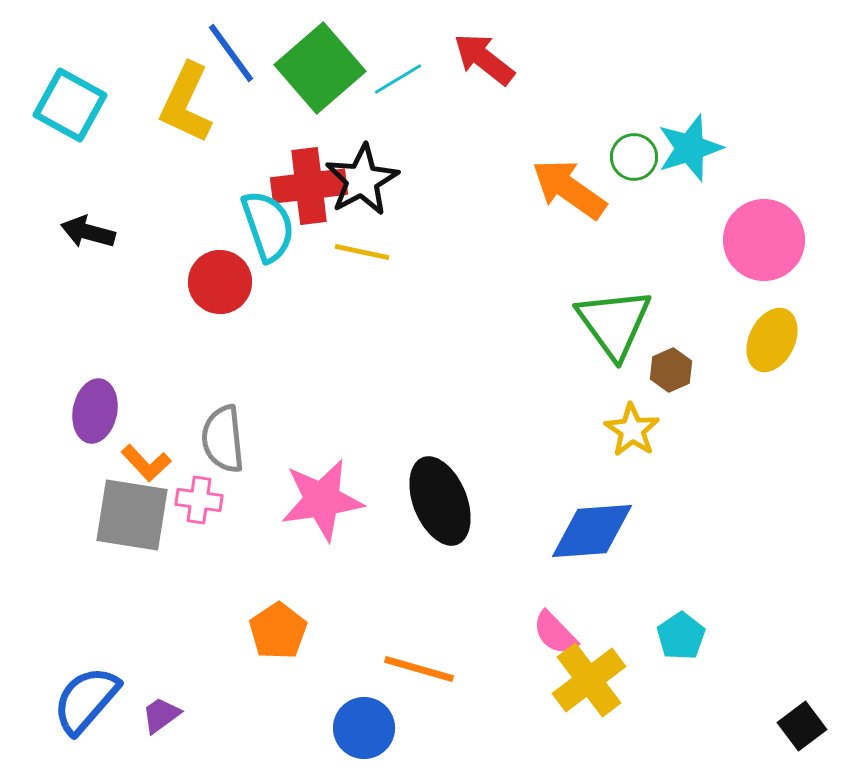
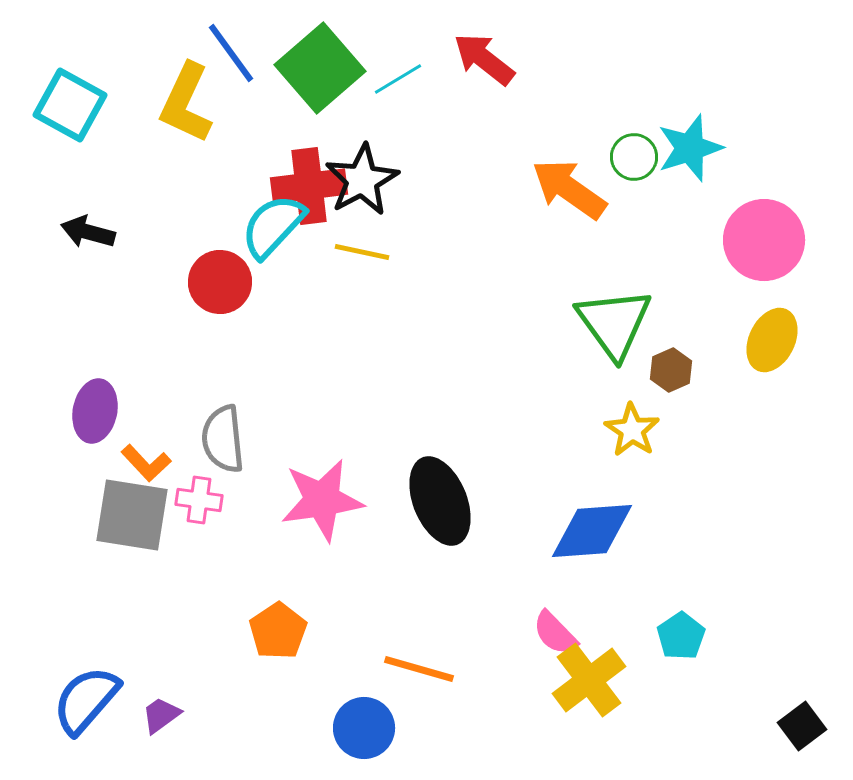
cyan semicircle: moved 5 px right; rotated 118 degrees counterclockwise
